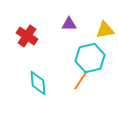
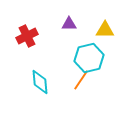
yellow triangle: rotated 12 degrees clockwise
red cross: rotated 30 degrees clockwise
cyan hexagon: moved 1 px left
cyan diamond: moved 2 px right, 1 px up
